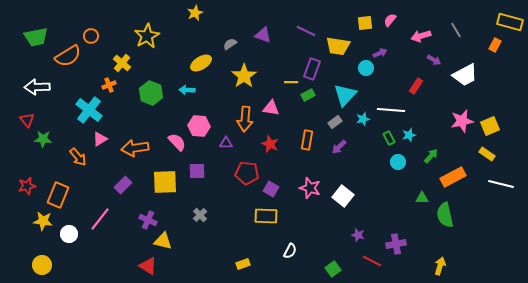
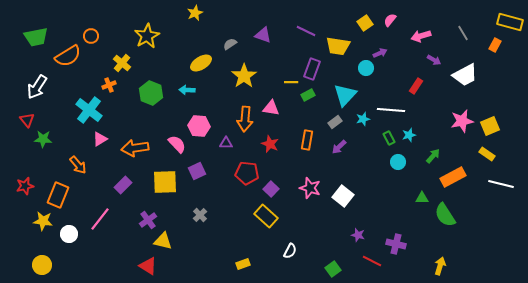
yellow square at (365, 23): rotated 28 degrees counterclockwise
gray line at (456, 30): moved 7 px right, 3 px down
white arrow at (37, 87): rotated 55 degrees counterclockwise
pink semicircle at (177, 142): moved 2 px down
green arrow at (431, 156): moved 2 px right
orange arrow at (78, 157): moved 8 px down
purple square at (197, 171): rotated 24 degrees counterclockwise
red star at (27, 186): moved 2 px left
purple square at (271, 189): rotated 14 degrees clockwise
green semicircle at (445, 215): rotated 20 degrees counterclockwise
yellow rectangle at (266, 216): rotated 40 degrees clockwise
purple cross at (148, 220): rotated 30 degrees clockwise
purple cross at (396, 244): rotated 24 degrees clockwise
